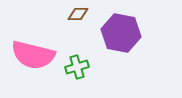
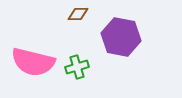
purple hexagon: moved 4 px down
pink semicircle: moved 7 px down
